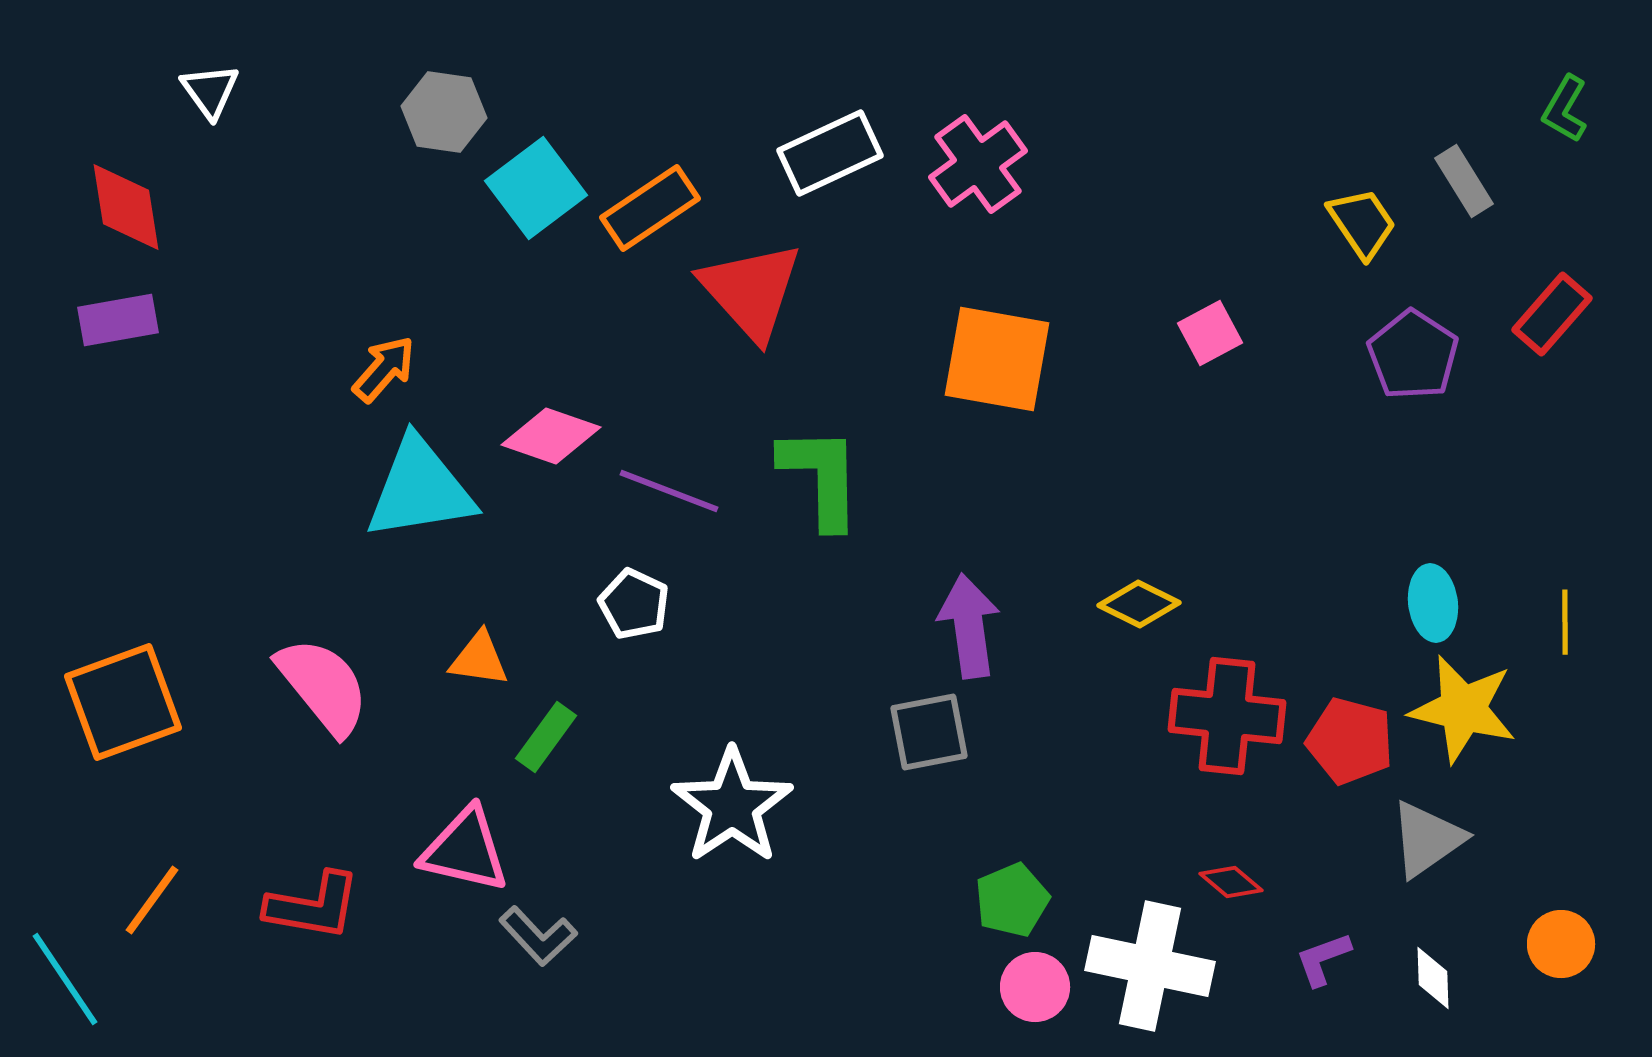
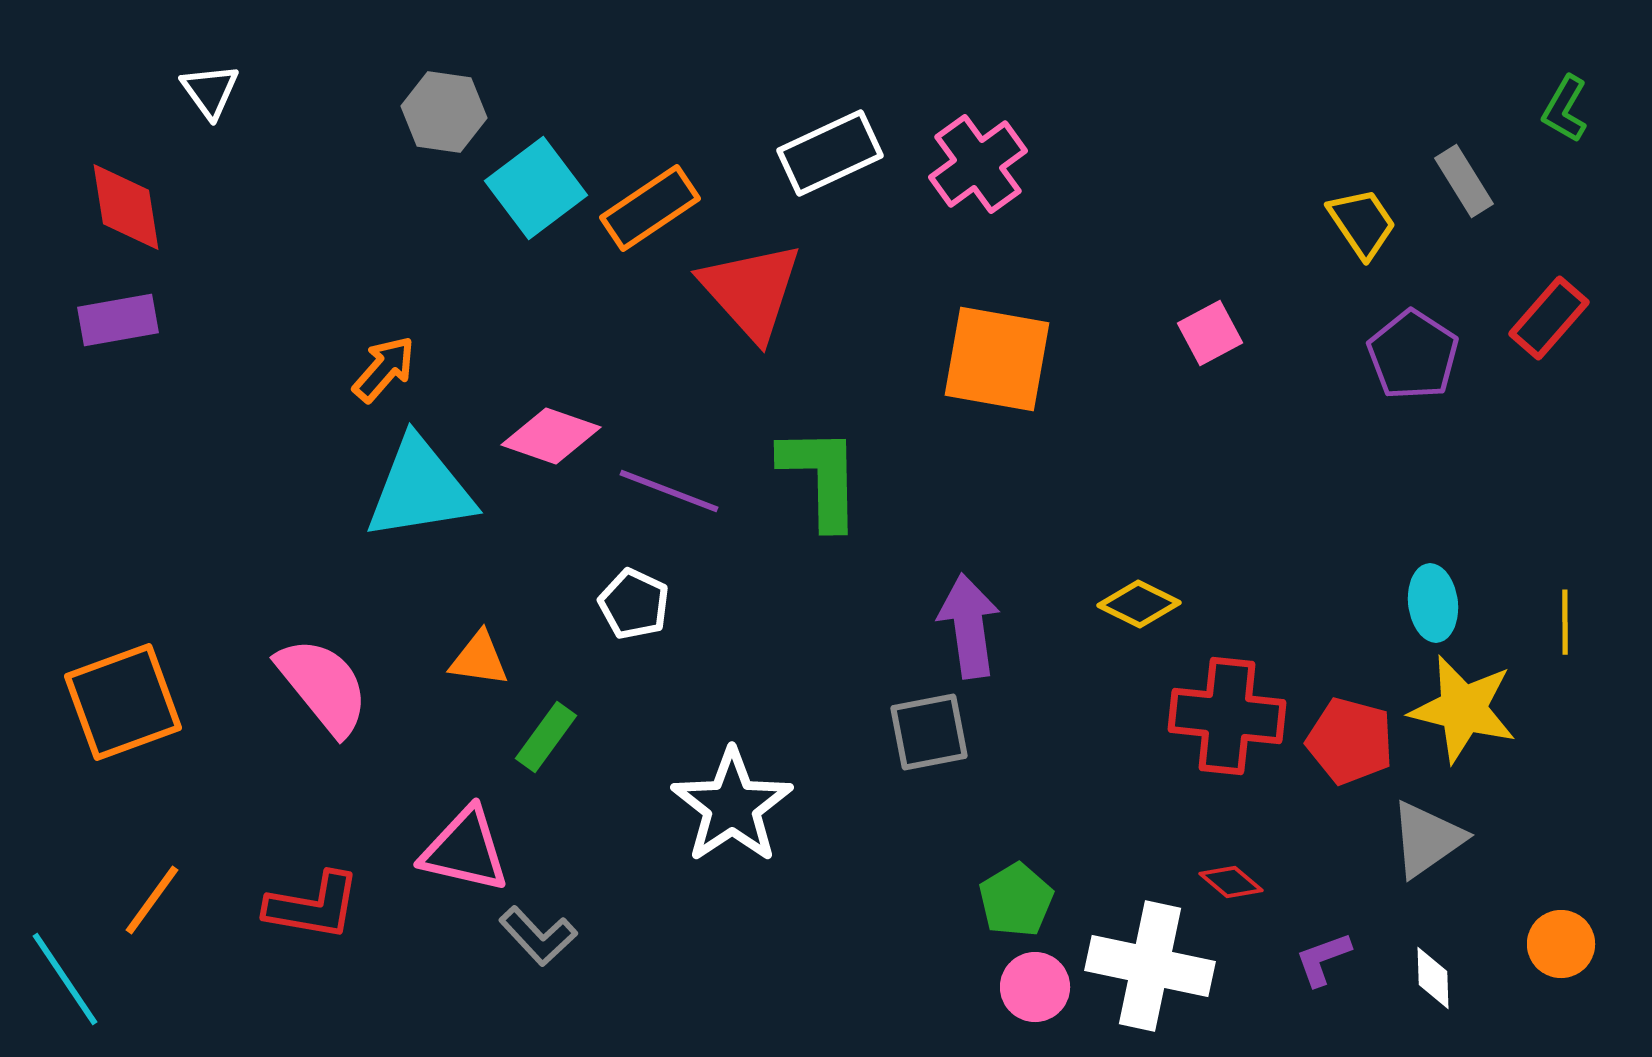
red rectangle at (1552, 314): moved 3 px left, 4 px down
green pentagon at (1012, 900): moved 4 px right; rotated 8 degrees counterclockwise
